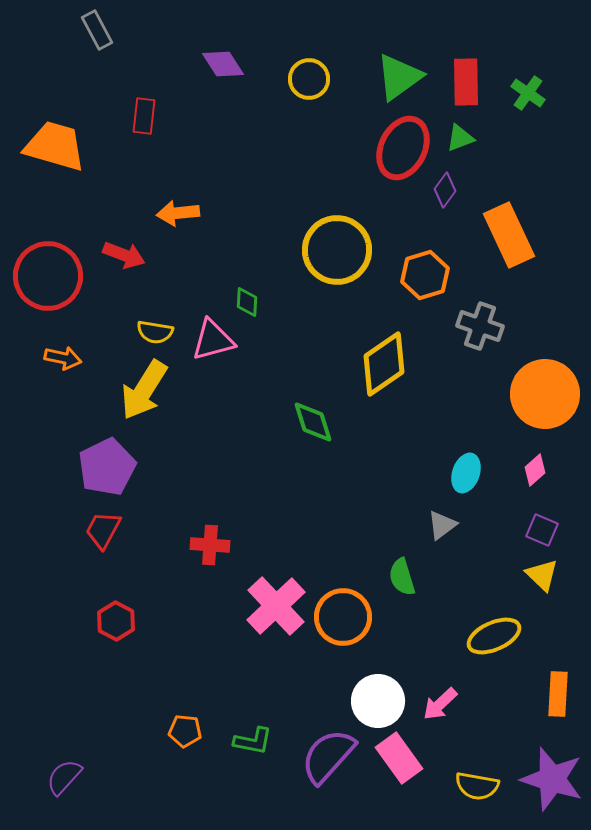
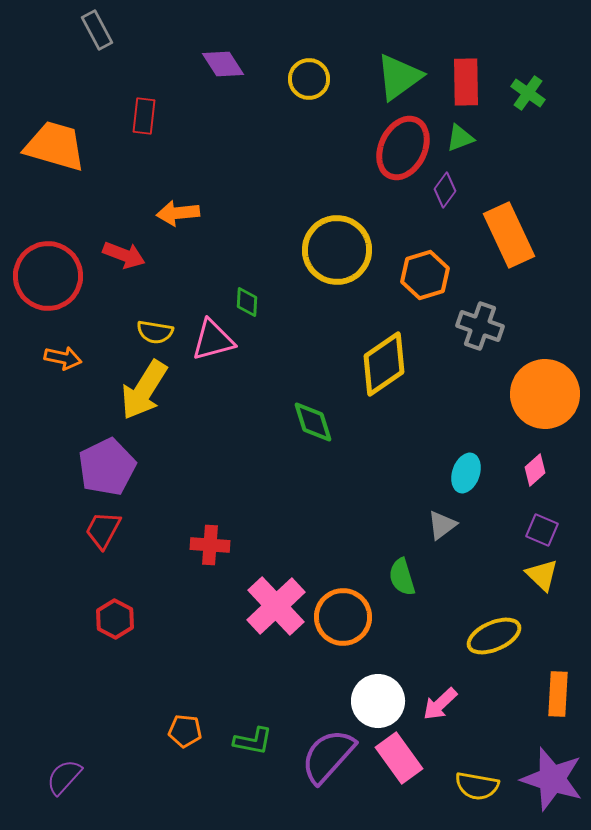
red hexagon at (116, 621): moved 1 px left, 2 px up
